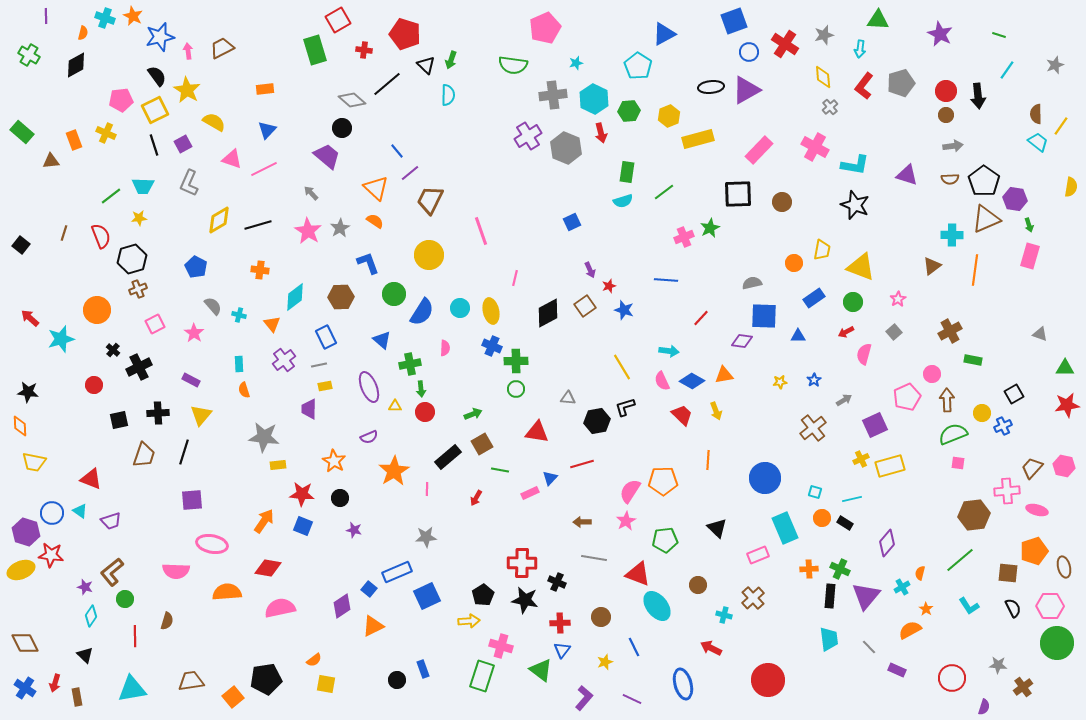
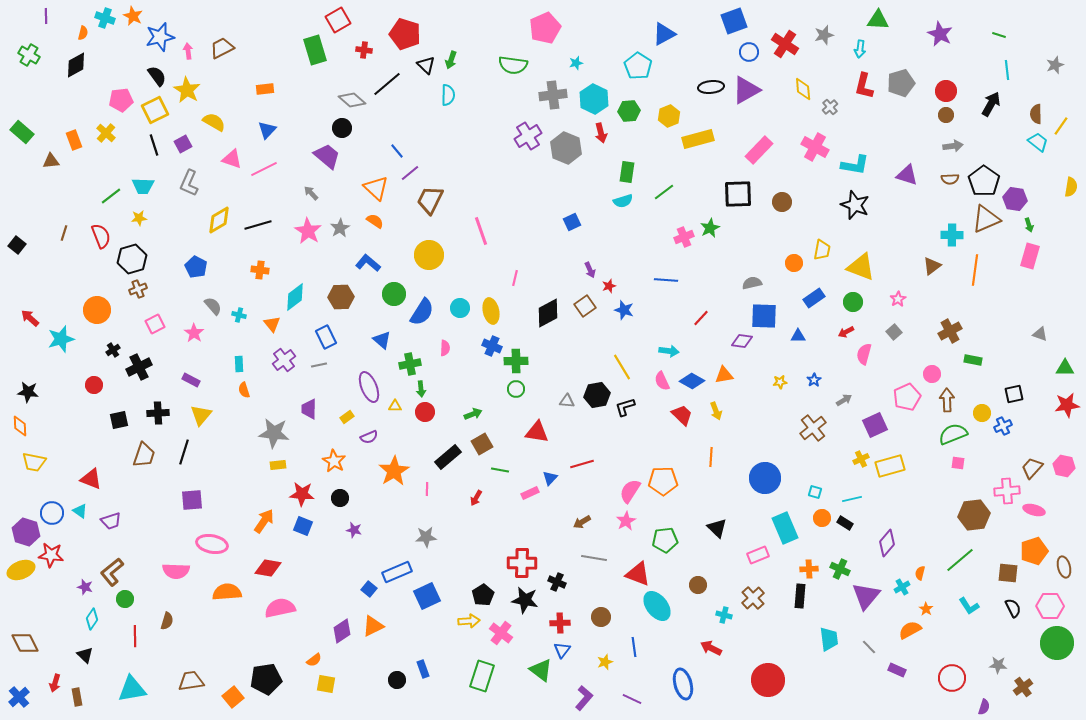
cyan line at (1007, 70): rotated 42 degrees counterclockwise
yellow diamond at (823, 77): moved 20 px left, 12 px down
red L-shape at (864, 86): rotated 24 degrees counterclockwise
black arrow at (978, 96): moved 13 px right, 8 px down; rotated 145 degrees counterclockwise
yellow cross at (106, 133): rotated 18 degrees clockwise
black square at (21, 245): moved 4 px left
blue L-shape at (368, 263): rotated 30 degrees counterclockwise
black cross at (113, 350): rotated 16 degrees clockwise
yellow rectangle at (325, 386): moved 22 px right, 31 px down; rotated 24 degrees counterclockwise
black square at (1014, 394): rotated 18 degrees clockwise
gray triangle at (568, 398): moved 1 px left, 3 px down
black hexagon at (597, 421): moved 26 px up
gray star at (264, 437): moved 10 px right, 4 px up
orange line at (708, 460): moved 3 px right, 3 px up
pink ellipse at (1037, 510): moved 3 px left
brown arrow at (582, 522): rotated 30 degrees counterclockwise
black rectangle at (830, 596): moved 30 px left
purple diamond at (342, 606): moved 25 px down
cyan diamond at (91, 616): moved 1 px right, 3 px down
pink cross at (501, 646): moved 13 px up; rotated 20 degrees clockwise
blue line at (634, 647): rotated 18 degrees clockwise
blue cross at (25, 688): moved 6 px left, 9 px down; rotated 15 degrees clockwise
